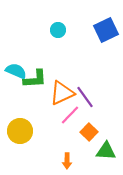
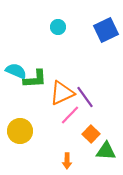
cyan circle: moved 3 px up
orange square: moved 2 px right, 2 px down
